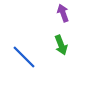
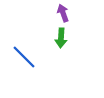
green arrow: moved 7 px up; rotated 24 degrees clockwise
